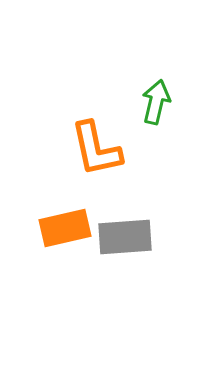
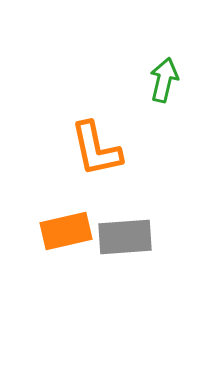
green arrow: moved 8 px right, 22 px up
orange rectangle: moved 1 px right, 3 px down
